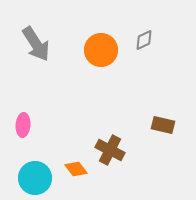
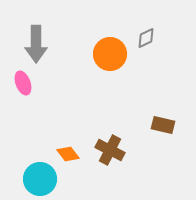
gray diamond: moved 2 px right, 2 px up
gray arrow: rotated 33 degrees clockwise
orange circle: moved 9 px right, 4 px down
pink ellipse: moved 42 px up; rotated 25 degrees counterclockwise
orange diamond: moved 8 px left, 15 px up
cyan circle: moved 5 px right, 1 px down
